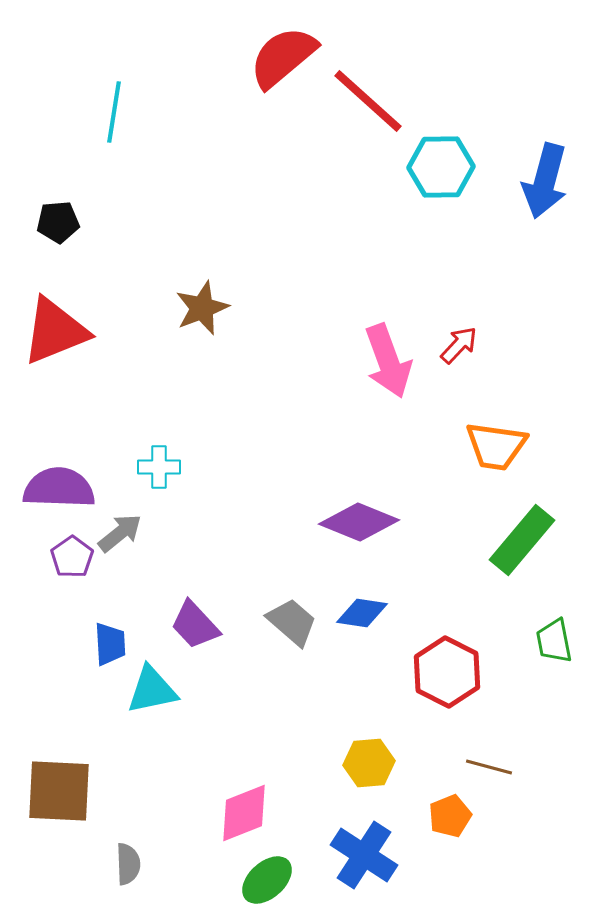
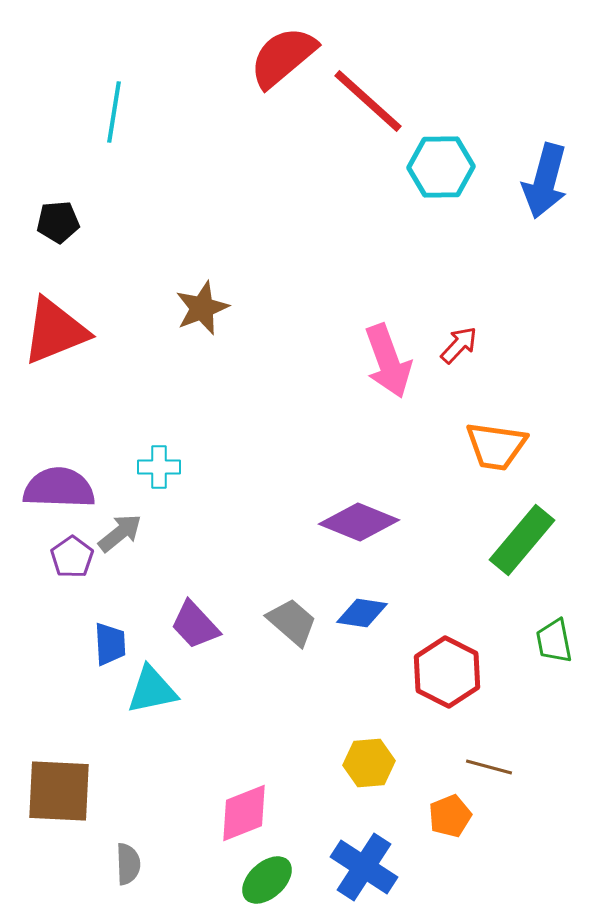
blue cross: moved 12 px down
